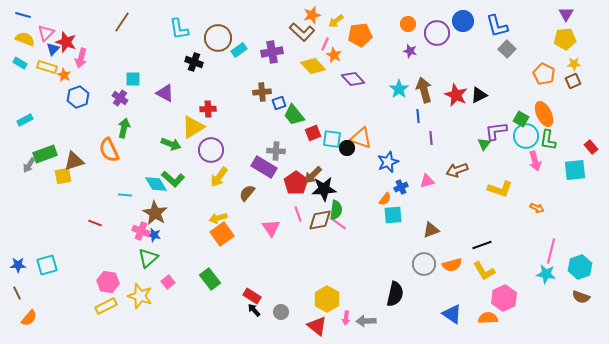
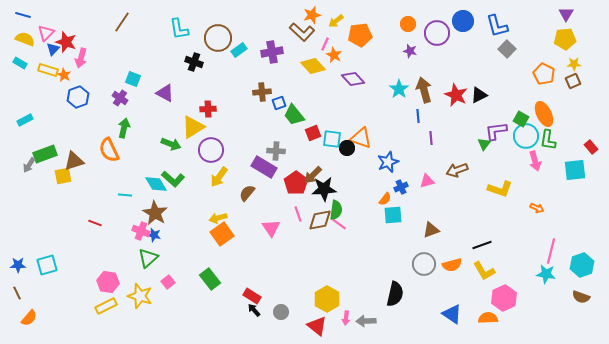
yellow rectangle at (47, 67): moved 1 px right, 3 px down
cyan square at (133, 79): rotated 21 degrees clockwise
cyan hexagon at (580, 267): moved 2 px right, 2 px up
